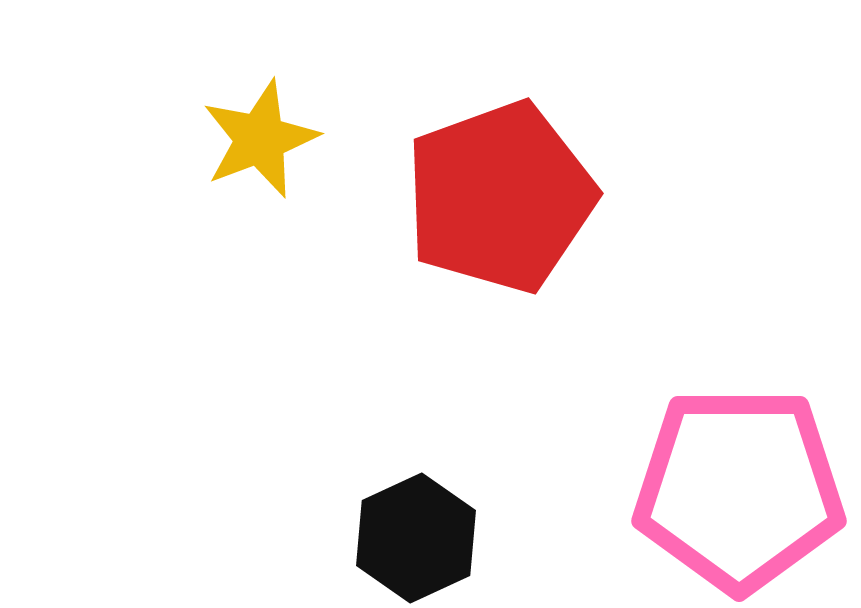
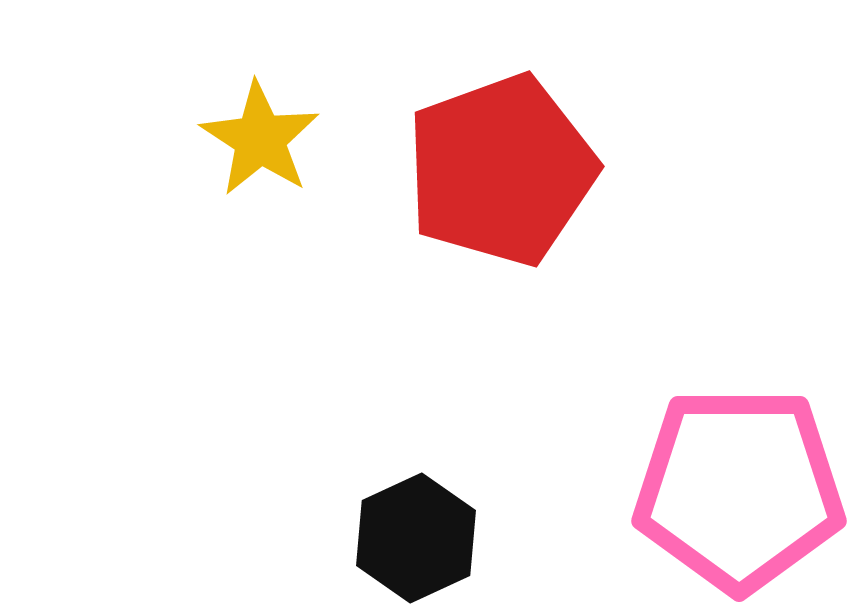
yellow star: rotated 18 degrees counterclockwise
red pentagon: moved 1 px right, 27 px up
